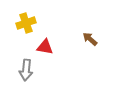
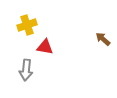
yellow cross: moved 1 px right, 2 px down
brown arrow: moved 13 px right
